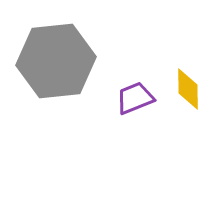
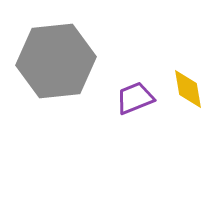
yellow diamond: rotated 9 degrees counterclockwise
